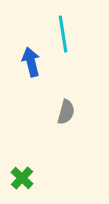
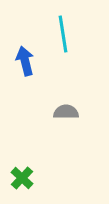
blue arrow: moved 6 px left, 1 px up
gray semicircle: rotated 105 degrees counterclockwise
